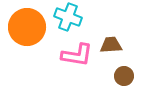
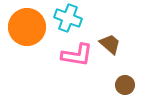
cyan cross: moved 1 px down
brown trapezoid: moved 1 px left, 1 px up; rotated 45 degrees clockwise
brown circle: moved 1 px right, 9 px down
